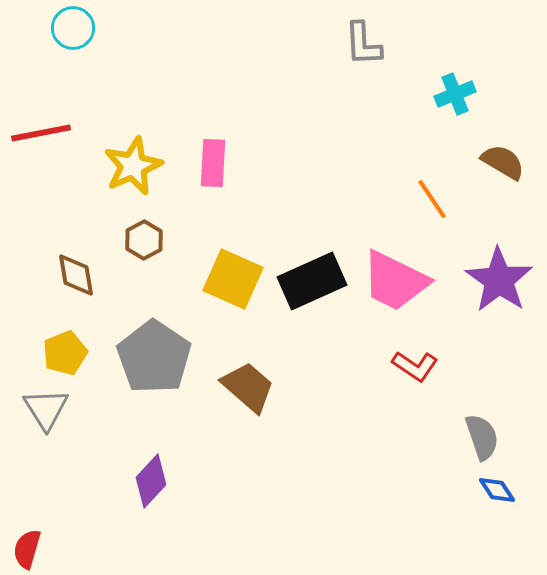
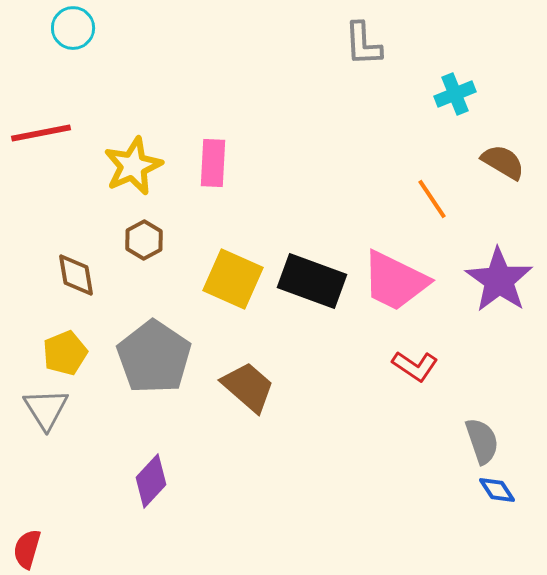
black rectangle: rotated 44 degrees clockwise
gray semicircle: moved 4 px down
